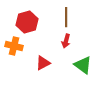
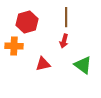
red arrow: moved 2 px left
orange cross: rotated 12 degrees counterclockwise
red triangle: moved 1 px down; rotated 14 degrees clockwise
